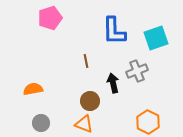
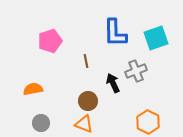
pink pentagon: moved 23 px down
blue L-shape: moved 1 px right, 2 px down
gray cross: moved 1 px left
black arrow: rotated 12 degrees counterclockwise
brown circle: moved 2 px left
